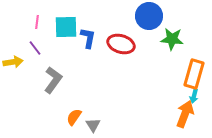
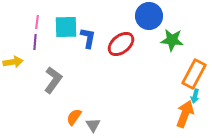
green star: moved 1 px down
red ellipse: rotated 56 degrees counterclockwise
purple line: moved 6 px up; rotated 42 degrees clockwise
orange rectangle: rotated 12 degrees clockwise
cyan arrow: moved 1 px right
